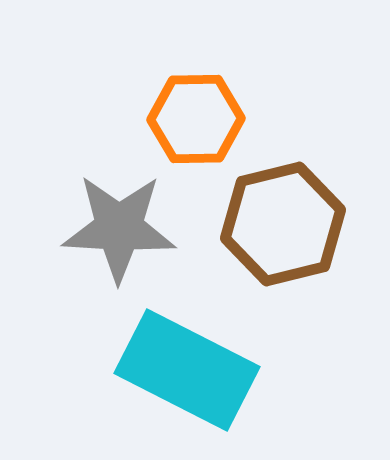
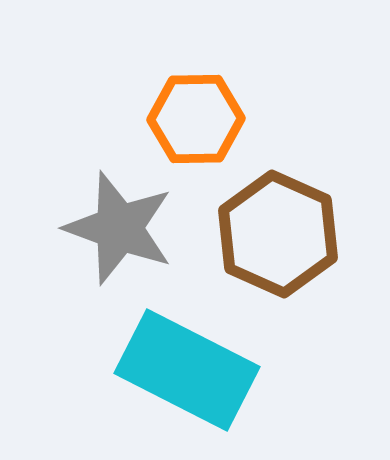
brown hexagon: moved 5 px left, 10 px down; rotated 22 degrees counterclockwise
gray star: rotated 17 degrees clockwise
